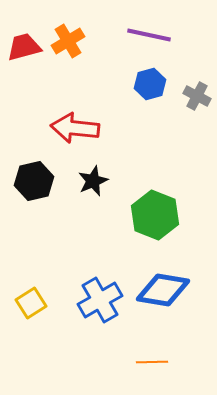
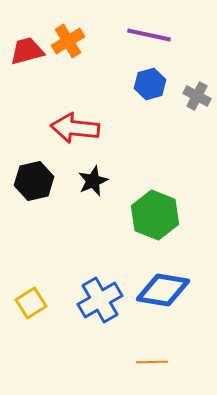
red trapezoid: moved 3 px right, 4 px down
